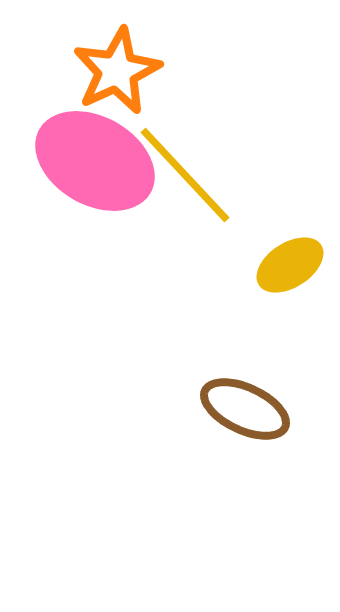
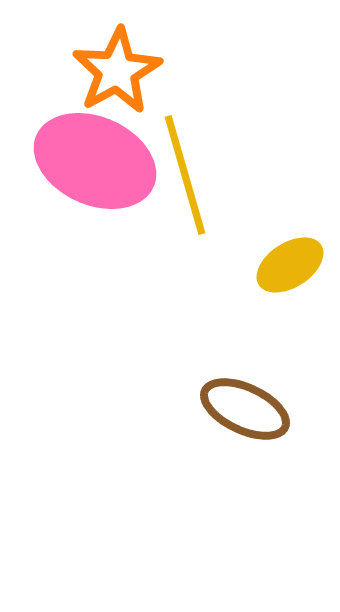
orange star: rotated 4 degrees counterclockwise
pink ellipse: rotated 6 degrees counterclockwise
yellow line: rotated 27 degrees clockwise
